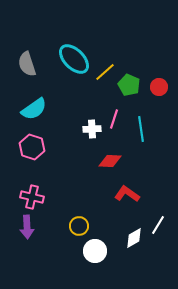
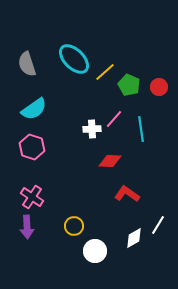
pink line: rotated 24 degrees clockwise
pink cross: rotated 20 degrees clockwise
yellow circle: moved 5 px left
